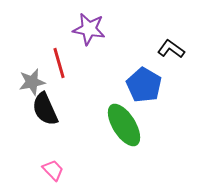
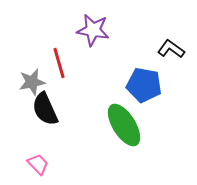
purple star: moved 4 px right, 1 px down
blue pentagon: rotated 20 degrees counterclockwise
pink trapezoid: moved 15 px left, 6 px up
